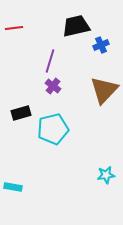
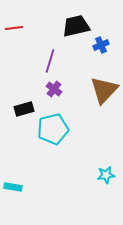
purple cross: moved 1 px right, 3 px down
black rectangle: moved 3 px right, 4 px up
